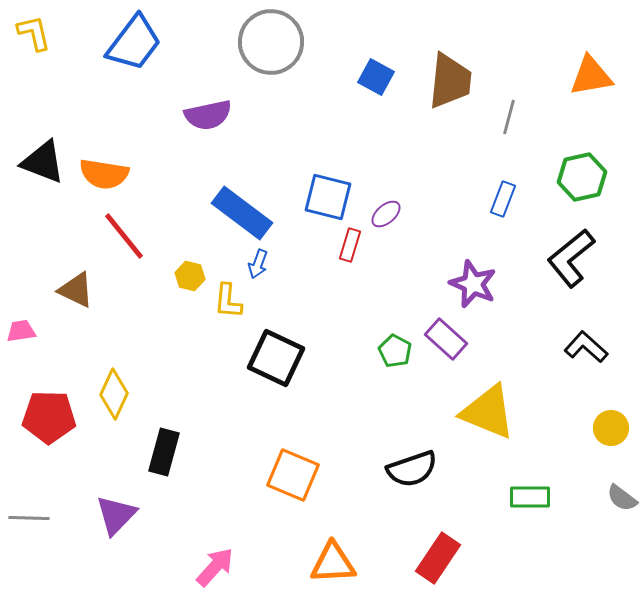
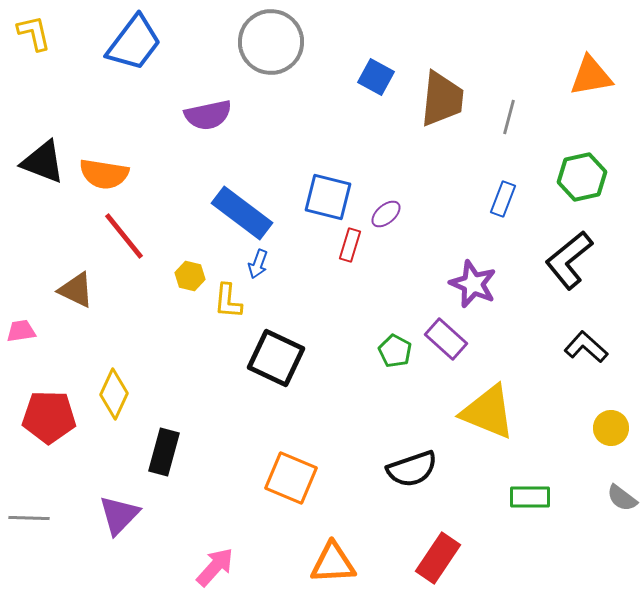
brown trapezoid at (450, 81): moved 8 px left, 18 px down
black L-shape at (571, 258): moved 2 px left, 2 px down
orange square at (293, 475): moved 2 px left, 3 px down
purple triangle at (116, 515): moved 3 px right
